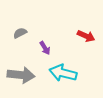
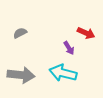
red arrow: moved 3 px up
purple arrow: moved 24 px right
